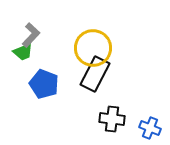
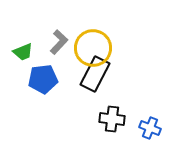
gray L-shape: moved 28 px right, 7 px down
blue pentagon: moved 1 px left, 5 px up; rotated 28 degrees counterclockwise
